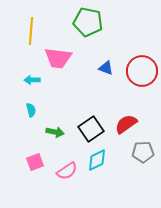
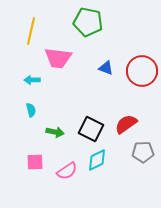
yellow line: rotated 8 degrees clockwise
black square: rotated 30 degrees counterclockwise
pink square: rotated 18 degrees clockwise
